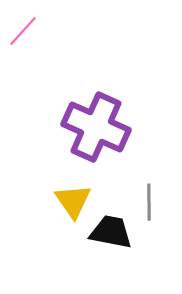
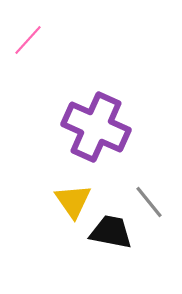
pink line: moved 5 px right, 9 px down
gray line: rotated 39 degrees counterclockwise
